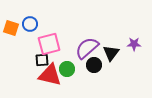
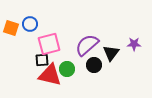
purple semicircle: moved 3 px up
